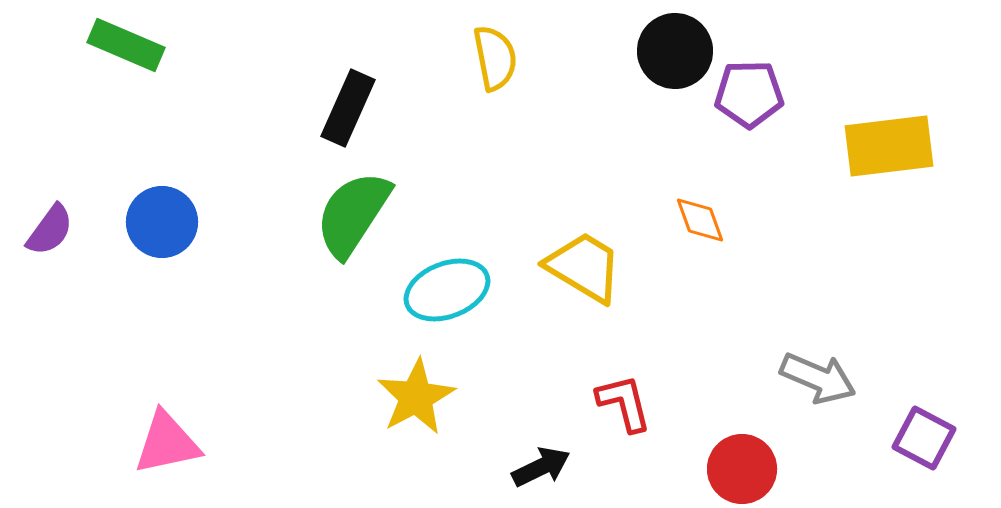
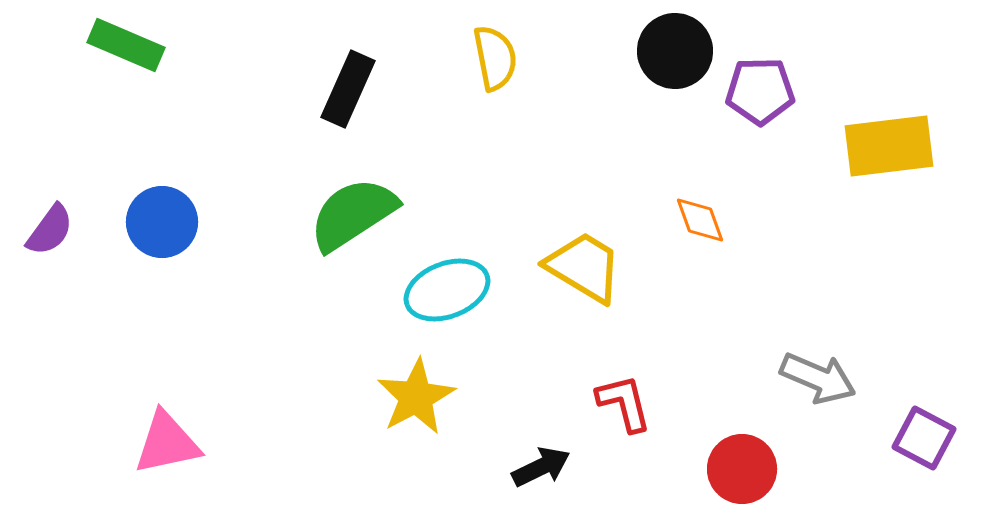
purple pentagon: moved 11 px right, 3 px up
black rectangle: moved 19 px up
green semicircle: rotated 24 degrees clockwise
